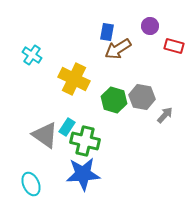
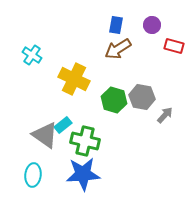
purple circle: moved 2 px right, 1 px up
blue rectangle: moved 9 px right, 7 px up
cyan rectangle: moved 4 px left, 2 px up; rotated 18 degrees clockwise
cyan ellipse: moved 2 px right, 9 px up; rotated 30 degrees clockwise
